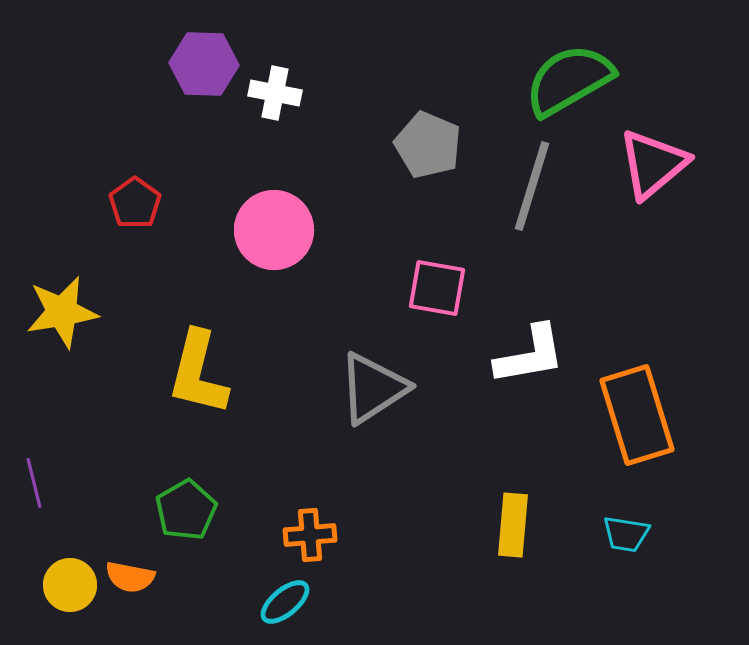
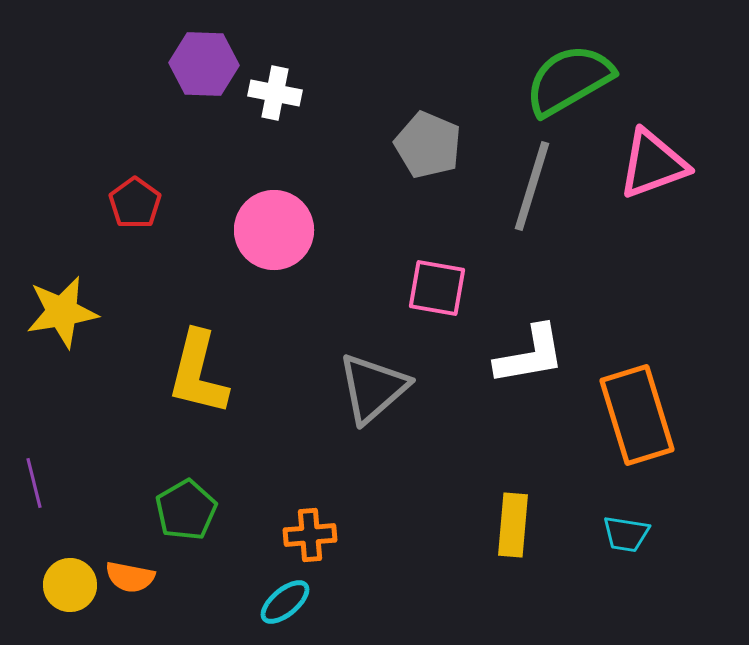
pink triangle: rotated 20 degrees clockwise
gray triangle: rotated 8 degrees counterclockwise
